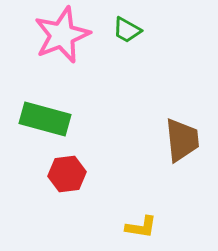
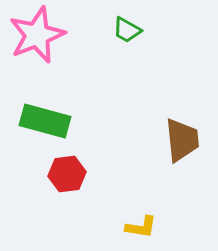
pink star: moved 25 px left
green rectangle: moved 2 px down
